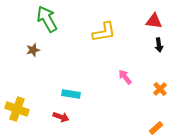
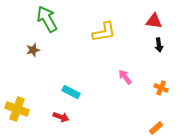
orange cross: moved 1 px right, 1 px up; rotated 24 degrees counterclockwise
cyan rectangle: moved 2 px up; rotated 18 degrees clockwise
